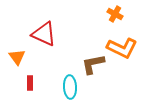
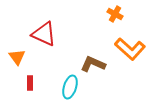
orange L-shape: moved 8 px right, 1 px down; rotated 16 degrees clockwise
brown L-shape: rotated 35 degrees clockwise
cyan ellipse: rotated 20 degrees clockwise
